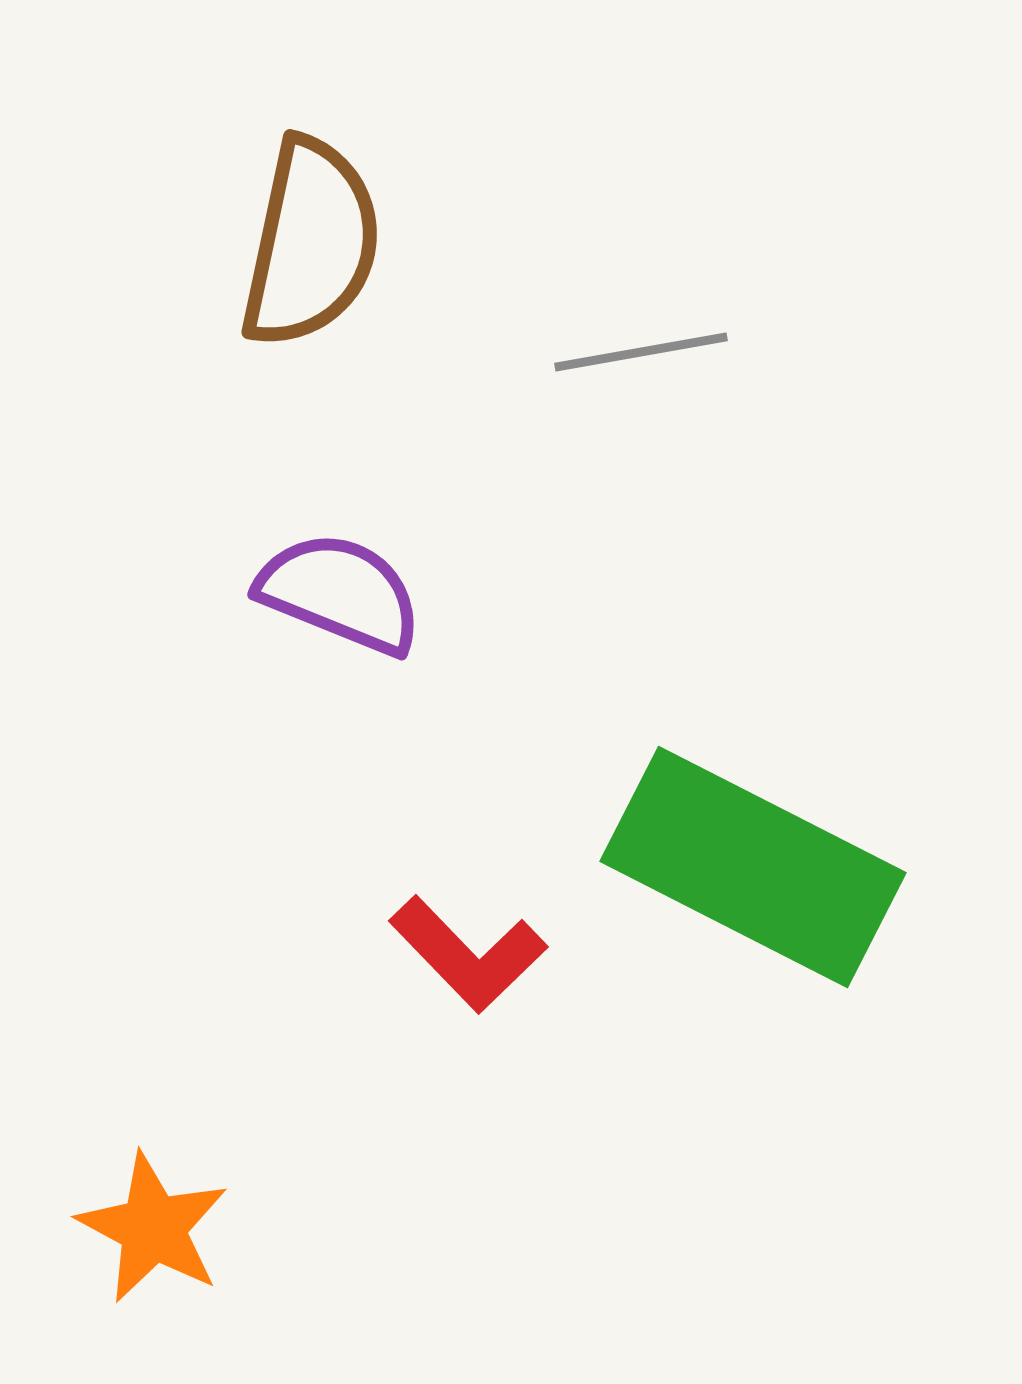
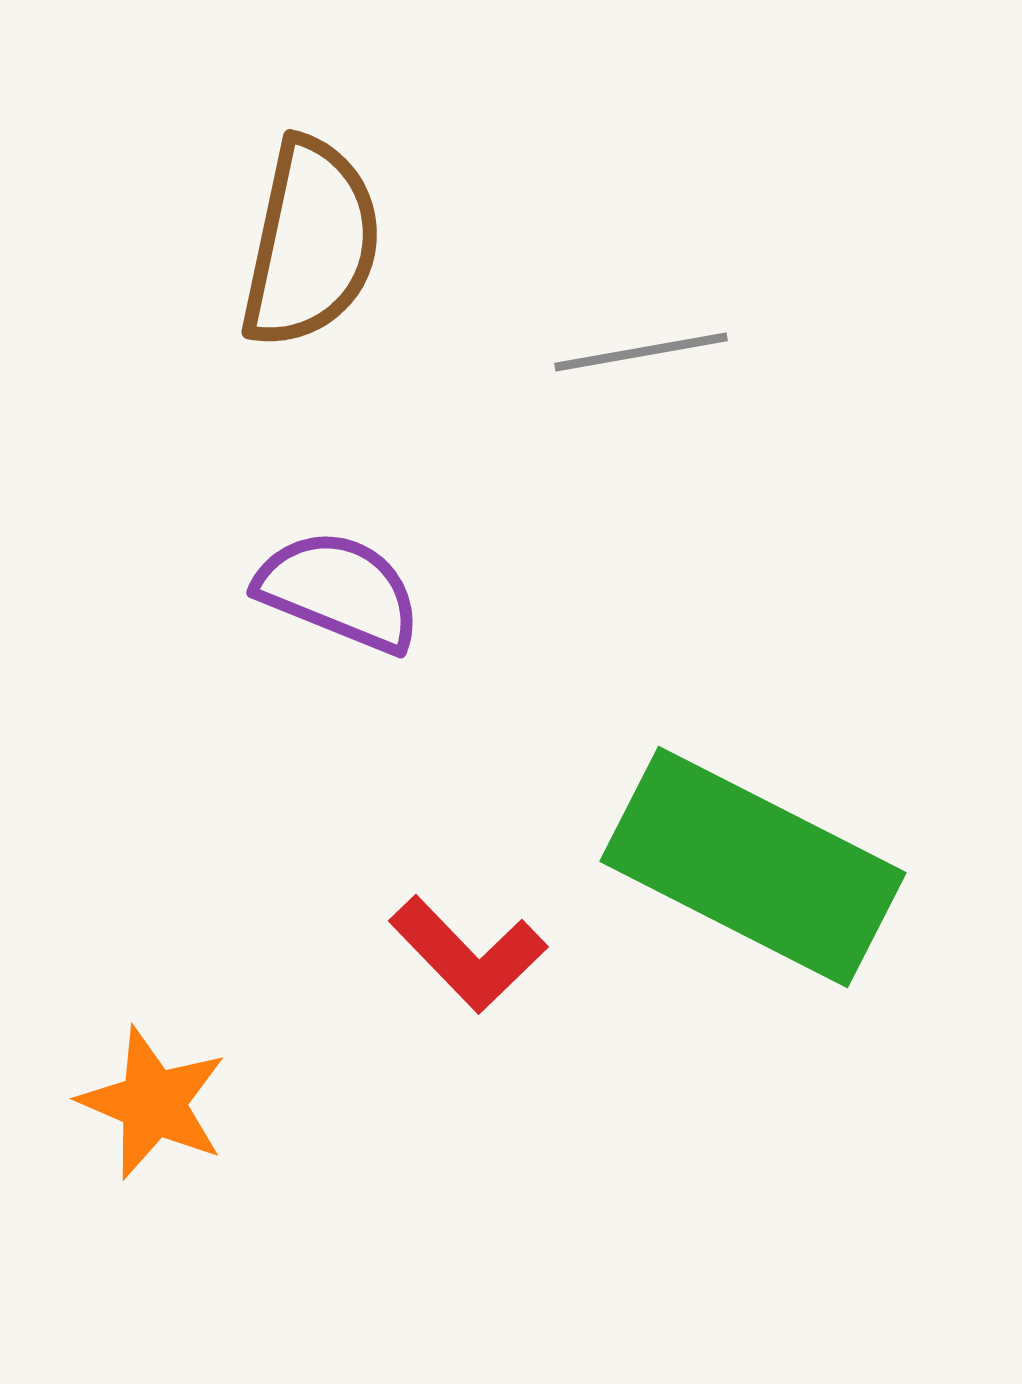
purple semicircle: moved 1 px left, 2 px up
orange star: moved 125 px up; rotated 5 degrees counterclockwise
